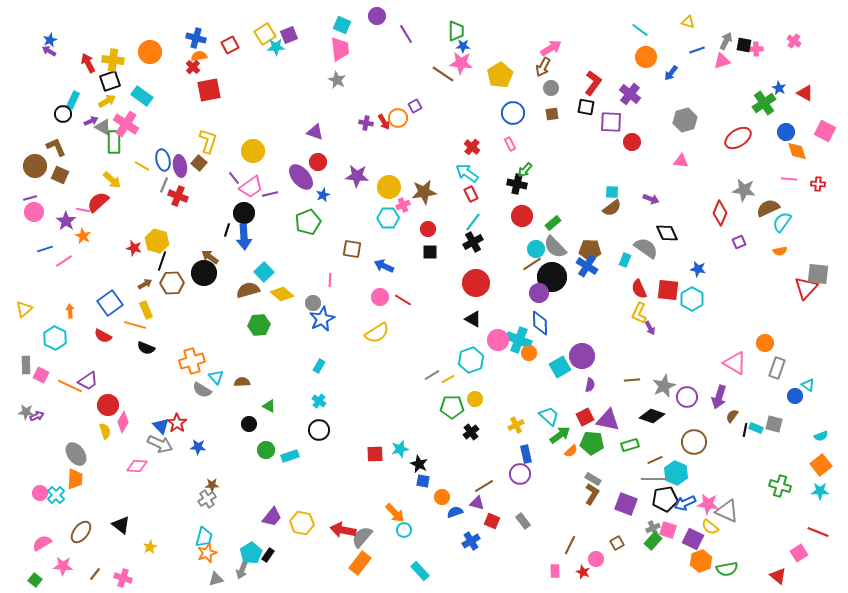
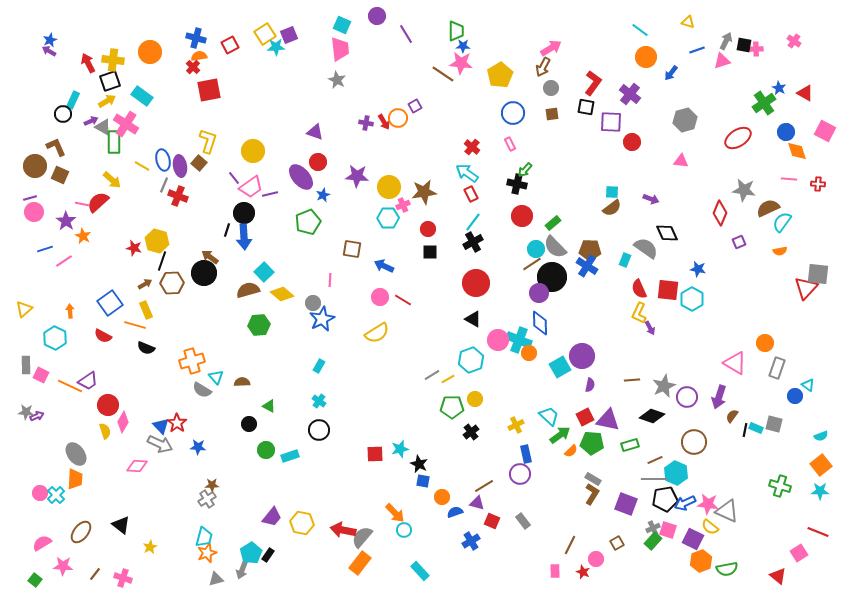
pink line at (83, 210): moved 1 px left, 6 px up
